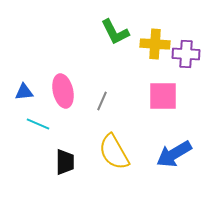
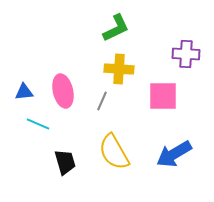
green L-shape: moved 1 px right, 4 px up; rotated 88 degrees counterclockwise
yellow cross: moved 36 px left, 25 px down
black trapezoid: rotated 16 degrees counterclockwise
